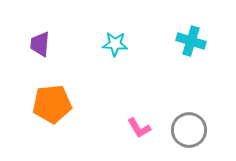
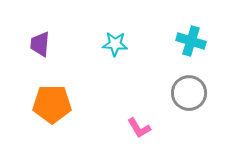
orange pentagon: rotated 6 degrees clockwise
gray circle: moved 37 px up
